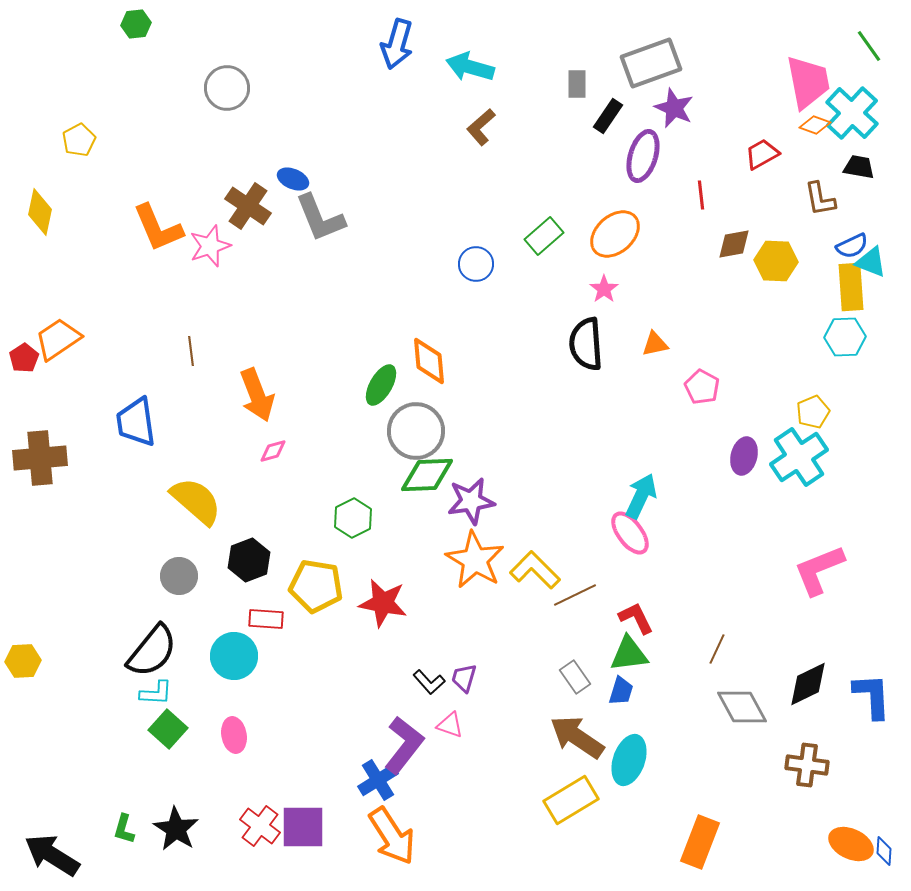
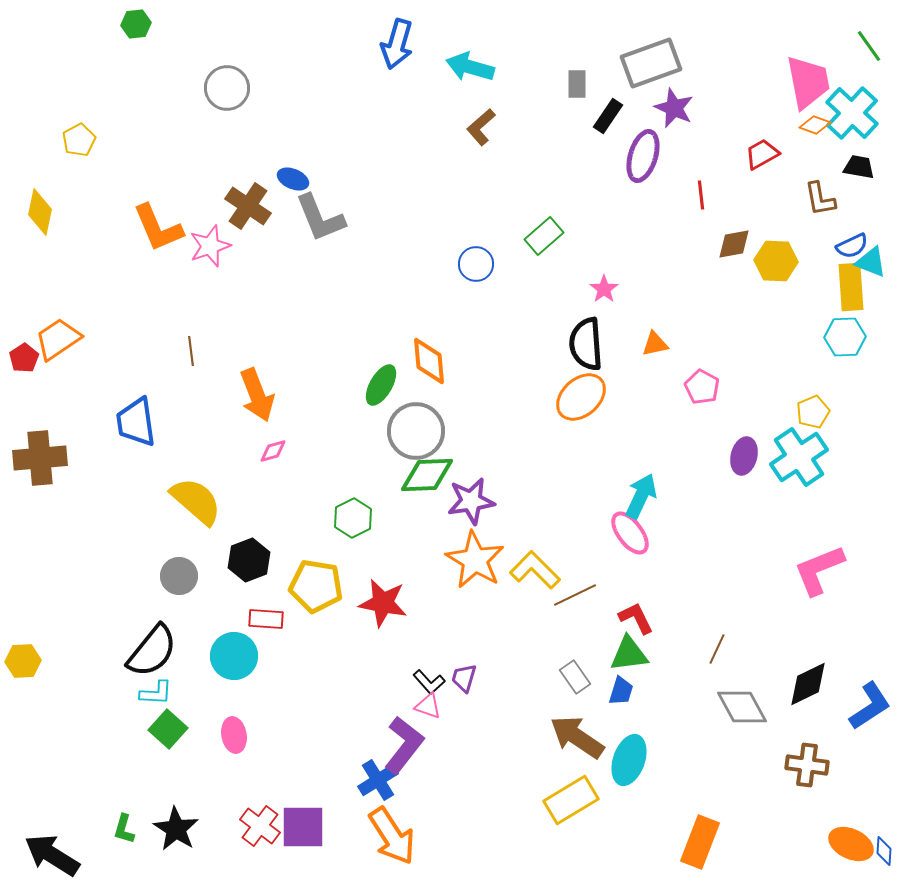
orange ellipse at (615, 234): moved 34 px left, 163 px down
blue L-shape at (872, 696): moved 2 px left, 10 px down; rotated 60 degrees clockwise
pink triangle at (450, 725): moved 22 px left, 19 px up
